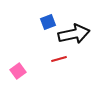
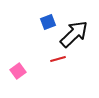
black arrow: rotated 32 degrees counterclockwise
red line: moved 1 px left
